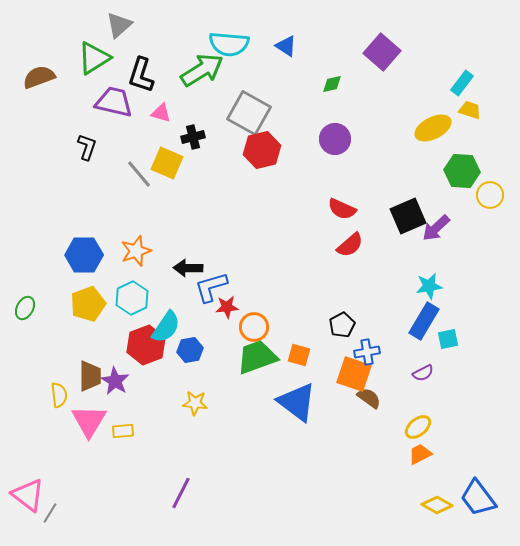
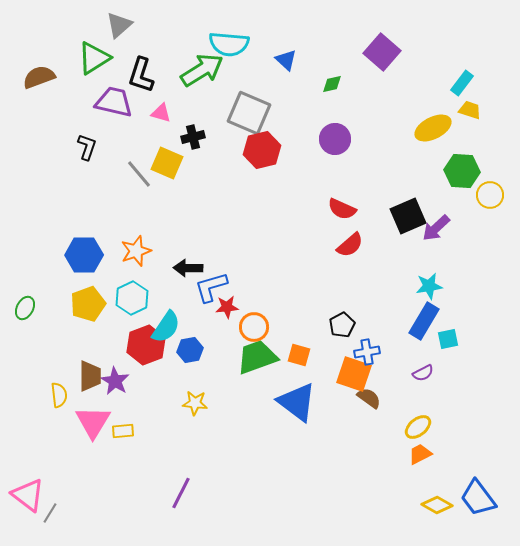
blue triangle at (286, 46): moved 14 px down; rotated 10 degrees clockwise
gray square at (249, 113): rotated 6 degrees counterclockwise
pink triangle at (89, 421): moved 4 px right, 1 px down
